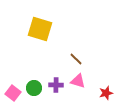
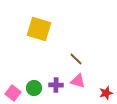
yellow square: moved 1 px left
